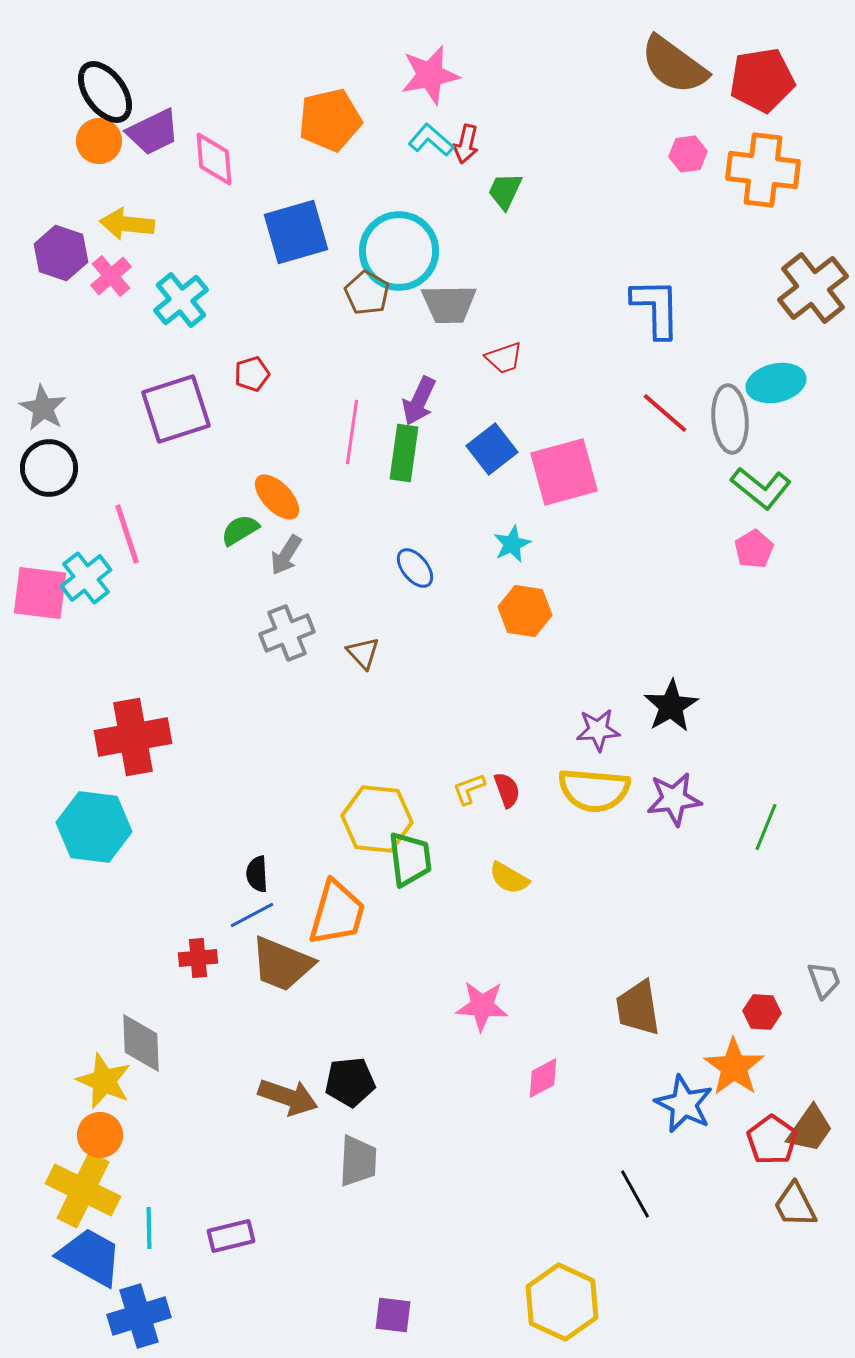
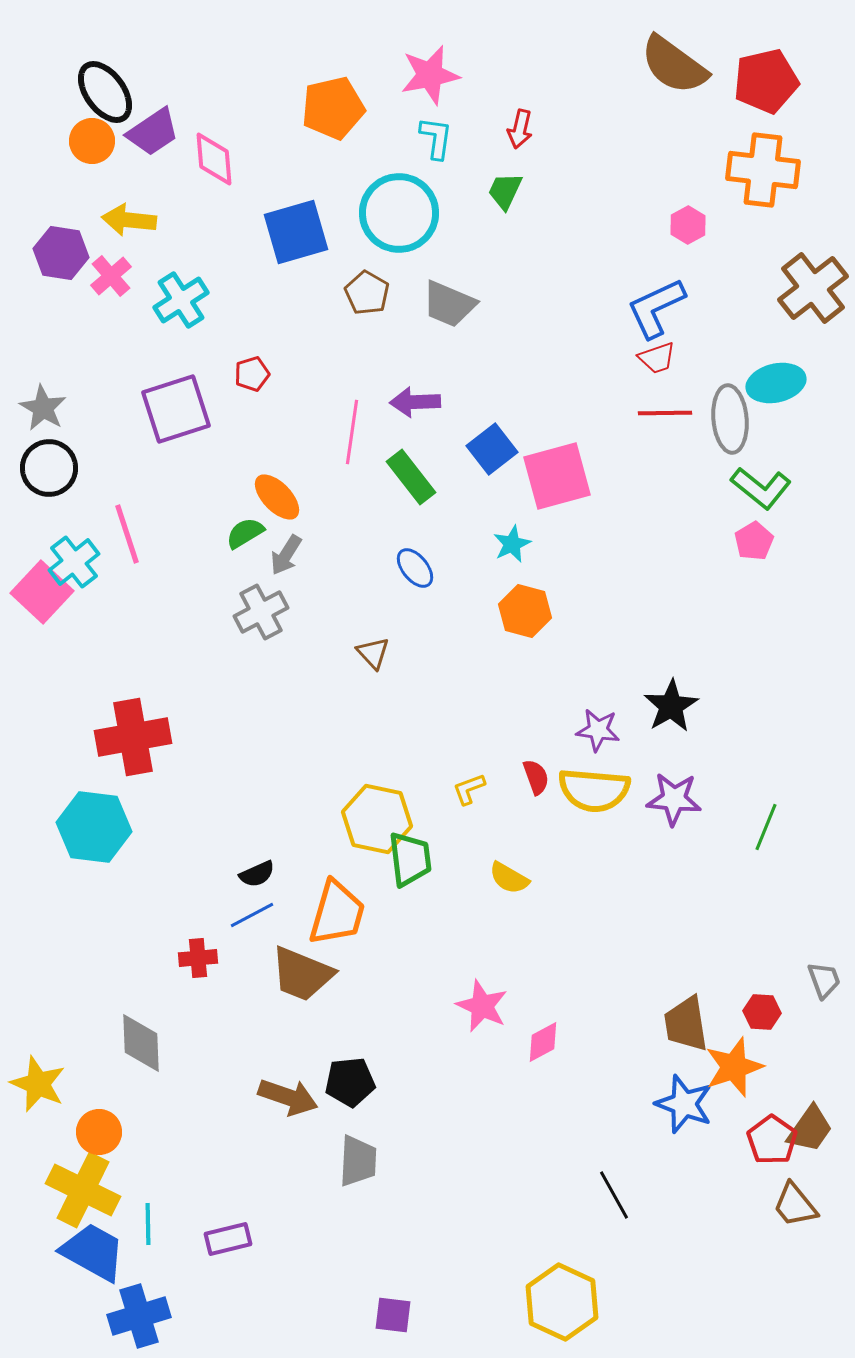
red pentagon at (762, 80): moved 4 px right, 1 px down; rotated 4 degrees counterclockwise
orange pentagon at (330, 120): moved 3 px right, 12 px up
purple trapezoid at (153, 132): rotated 8 degrees counterclockwise
cyan L-shape at (431, 140): moved 5 px right, 2 px up; rotated 57 degrees clockwise
orange circle at (99, 141): moved 7 px left
red arrow at (466, 144): moved 54 px right, 15 px up
pink hexagon at (688, 154): moved 71 px down; rotated 21 degrees counterclockwise
yellow arrow at (127, 224): moved 2 px right, 4 px up
cyan circle at (399, 251): moved 38 px up
purple hexagon at (61, 253): rotated 10 degrees counterclockwise
cyan cross at (181, 300): rotated 6 degrees clockwise
gray trapezoid at (449, 304): rotated 24 degrees clockwise
blue L-shape at (656, 308): rotated 114 degrees counterclockwise
red trapezoid at (504, 358): moved 153 px right
purple arrow at (419, 401): moved 4 px left, 1 px down; rotated 63 degrees clockwise
red line at (665, 413): rotated 42 degrees counterclockwise
green rectangle at (404, 453): moved 7 px right, 24 px down; rotated 46 degrees counterclockwise
pink square at (564, 472): moved 7 px left, 4 px down
green semicircle at (240, 530): moved 5 px right, 3 px down
pink pentagon at (754, 549): moved 8 px up
cyan cross at (86, 578): moved 12 px left, 16 px up
pink square at (40, 593): moved 2 px right, 1 px up; rotated 36 degrees clockwise
orange hexagon at (525, 611): rotated 6 degrees clockwise
gray cross at (287, 633): moved 26 px left, 21 px up; rotated 6 degrees counterclockwise
brown triangle at (363, 653): moved 10 px right
purple star at (598, 730): rotated 12 degrees clockwise
red semicircle at (507, 790): moved 29 px right, 13 px up
purple star at (674, 799): rotated 12 degrees clockwise
yellow hexagon at (377, 819): rotated 6 degrees clockwise
black semicircle at (257, 874): rotated 111 degrees counterclockwise
brown trapezoid at (282, 964): moved 20 px right, 10 px down
pink star at (482, 1006): rotated 20 degrees clockwise
brown trapezoid at (638, 1008): moved 48 px right, 16 px down
orange star at (734, 1067): rotated 18 degrees clockwise
pink diamond at (543, 1078): moved 36 px up
yellow star at (104, 1081): moved 66 px left, 3 px down
blue star at (684, 1104): rotated 6 degrees counterclockwise
orange circle at (100, 1135): moved 1 px left, 3 px up
black line at (635, 1194): moved 21 px left, 1 px down
brown trapezoid at (795, 1205): rotated 12 degrees counterclockwise
cyan line at (149, 1228): moved 1 px left, 4 px up
purple rectangle at (231, 1236): moved 3 px left, 3 px down
blue trapezoid at (90, 1257): moved 3 px right, 5 px up
